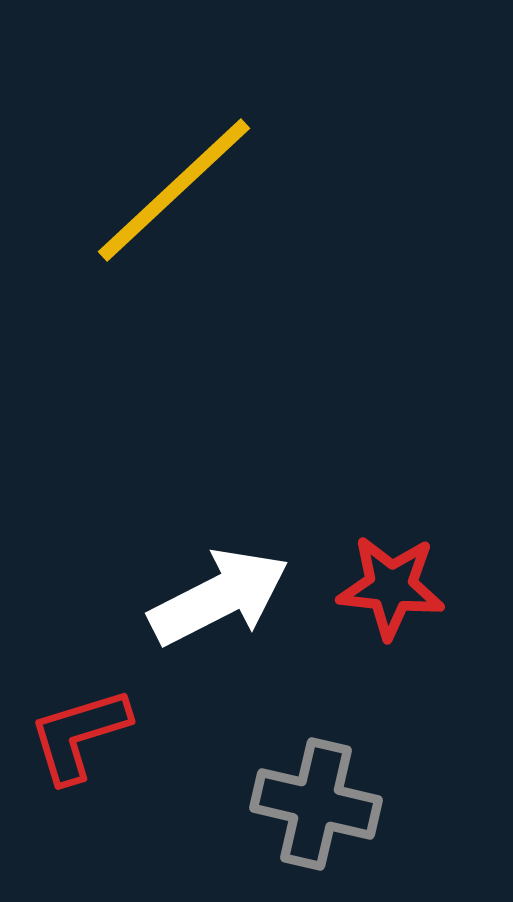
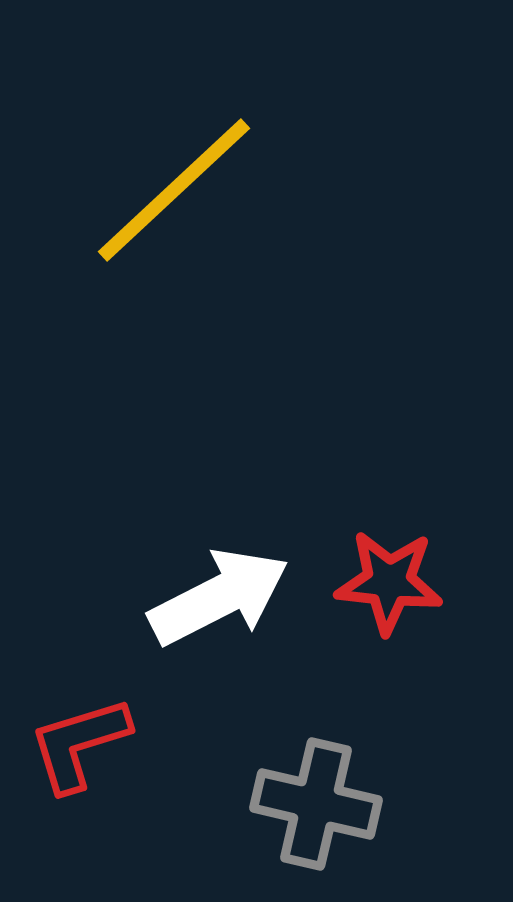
red star: moved 2 px left, 5 px up
red L-shape: moved 9 px down
